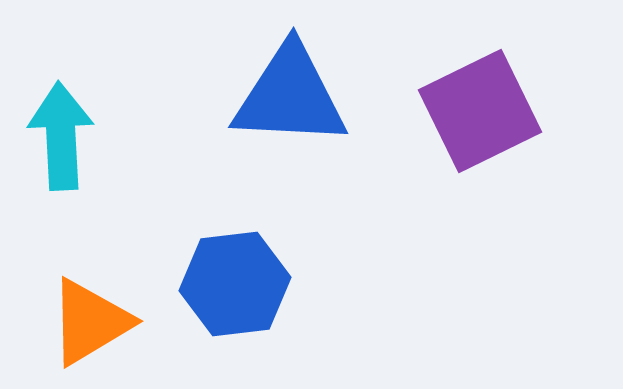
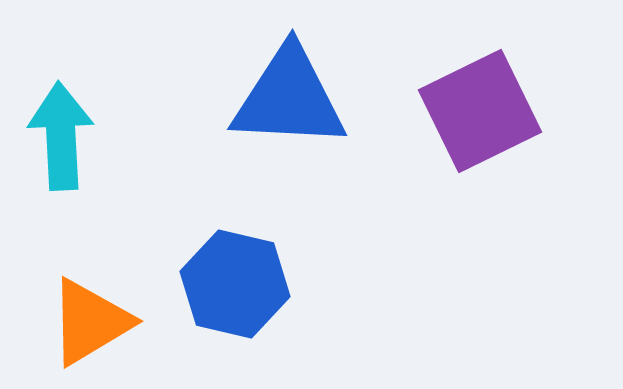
blue triangle: moved 1 px left, 2 px down
blue hexagon: rotated 20 degrees clockwise
